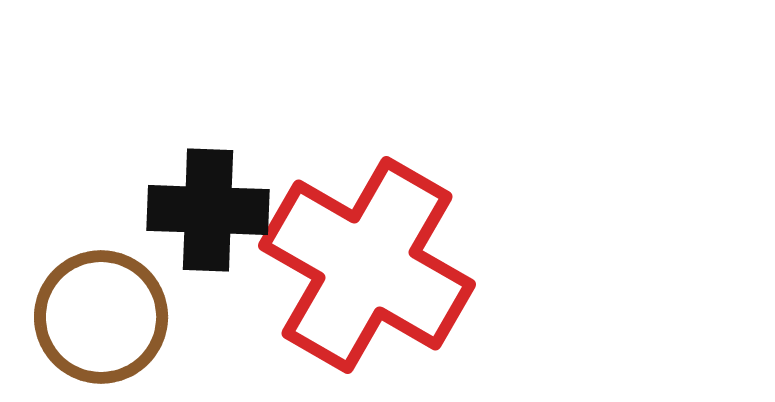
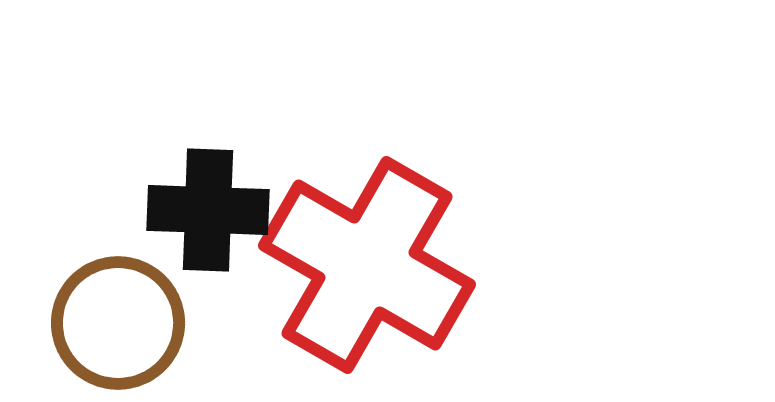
brown circle: moved 17 px right, 6 px down
